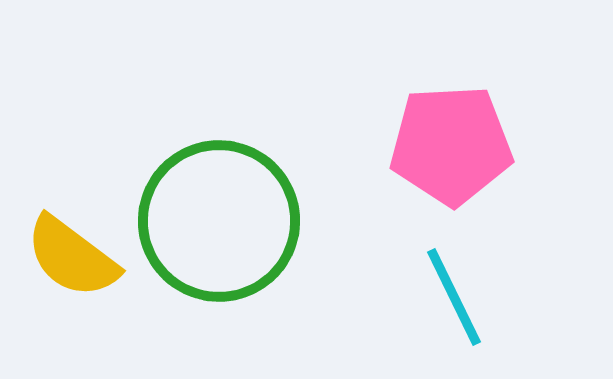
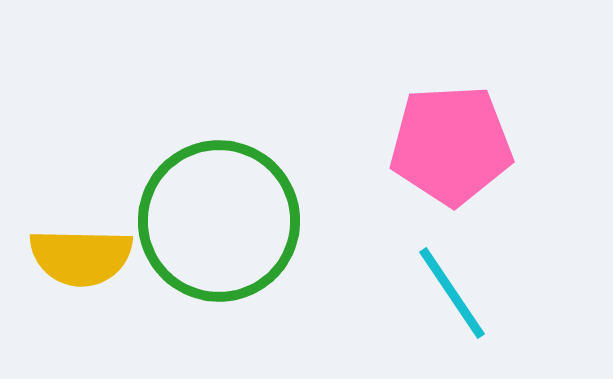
yellow semicircle: moved 9 px right; rotated 36 degrees counterclockwise
cyan line: moved 2 px left, 4 px up; rotated 8 degrees counterclockwise
